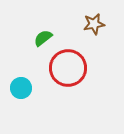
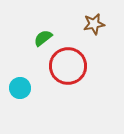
red circle: moved 2 px up
cyan circle: moved 1 px left
